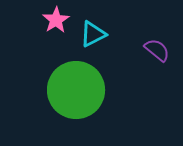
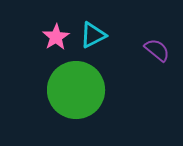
pink star: moved 17 px down
cyan triangle: moved 1 px down
